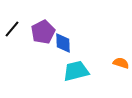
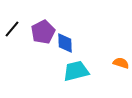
blue diamond: moved 2 px right
